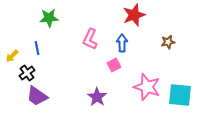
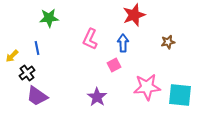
blue arrow: moved 1 px right
pink star: rotated 24 degrees counterclockwise
